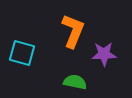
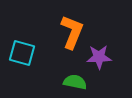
orange L-shape: moved 1 px left, 1 px down
purple star: moved 5 px left, 3 px down
